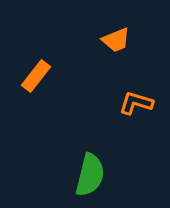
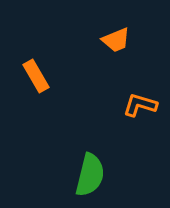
orange rectangle: rotated 68 degrees counterclockwise
orange L-shape: moved 4 px right, 2 px down
